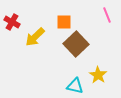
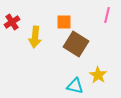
pink line: rotated 35 degrees clockwise
red cross: rotated 28 degrees clockwise
yellow arrow: rotated 40 degrees counterclockwise
brown square: rotated 15 degrees counterclockwise
